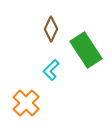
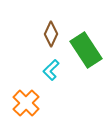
brown diamond: moved 5 px down
